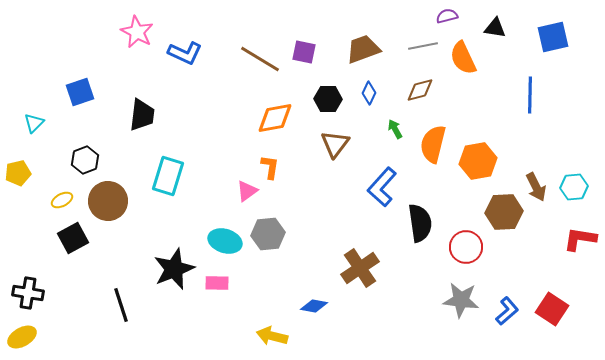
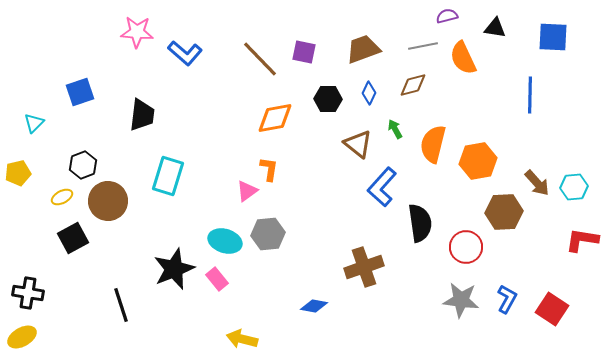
pink star at (137, 32): rotated 24 degrees counterclockwise
blue square at (553, 37): rotated 16 degrees clockwise
blue L-shape at (185, 53): rotated 16 degrees clockwise
brown line at (260, 59): rotated 15 degrees clockwise
brown diamond at (420, 90): moved 7 px left, 5 px up
brown triangle at (335, 144): moved 23 px right; rotated 28 degrees counterclockwise
black hexagon at (85, 160): moved 2 px left, 5 px down
orange L-shape at (270, 167): moved 1 px left, 2 px down
brown arrow at (536, 187): moved 1 px right, 4 px up; rotated 16 degrees counterclockwise
yellow ellipse at (62, 200): moved 3 px up
red L-shape at (580, 239): moved 2 px right, 1 px down
brown cross at (360, 268): moved 4 px right, 1 px up; rotated 15 degrees clockwise
pink rectangle at (217, 283): moved 4 px up; rotated 50 degrees clockwise
blue L-shape at (507, 311): moved 12 px up; rotated 20 degrees counterclockwise
yellow arrow at (272, 336): moved 30 px left, 3 px down
